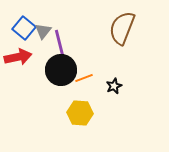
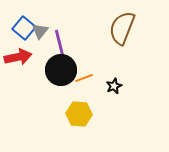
gray triangle: moved 3 px left
yellow hexagon: moved 1 px left, 1 px down
